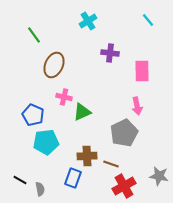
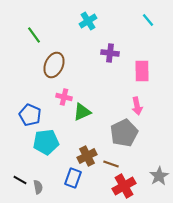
blue pentagon: moved 3 px left
brown cross: rotated 24 degrees counterclockwise
gray star: rotated 30 degrees clockwise
gray semicircle: moved 2 px left, 2 px up
